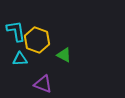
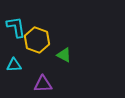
cyan L-shape: moved 4 px up
cyan triangle: moved 6 px left, 6 px down
purple triangle: rotated 24 degrees counterclockwise
